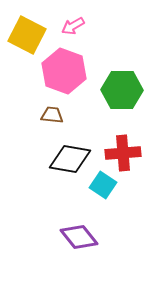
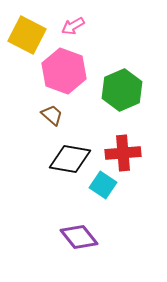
green hexagon: rotated 24 degrees counterclockwise
brown trapezoid: rotated 35 degrees clockwise
